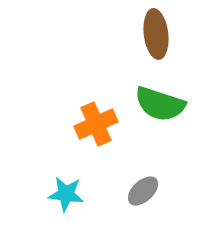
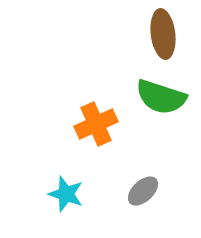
brown ellipse: moved 7 px right
green semicircle: moved 1 px right, 7 px up
cyan star: rotated 12 degrees clockwise
